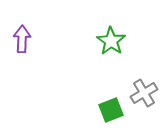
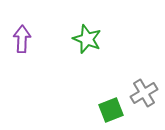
green star: moved 24 px left, 2 px up; rotated 12 degrees counterclockwise
